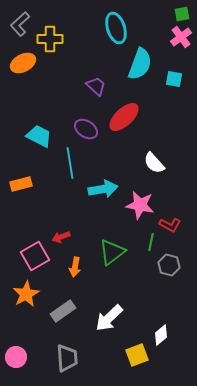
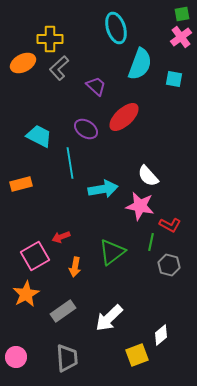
gray L-shape: moved 39 px right, 44 px down
white semicircle: moved 6 px left, 13 px down
pink star: moved 1 px down
